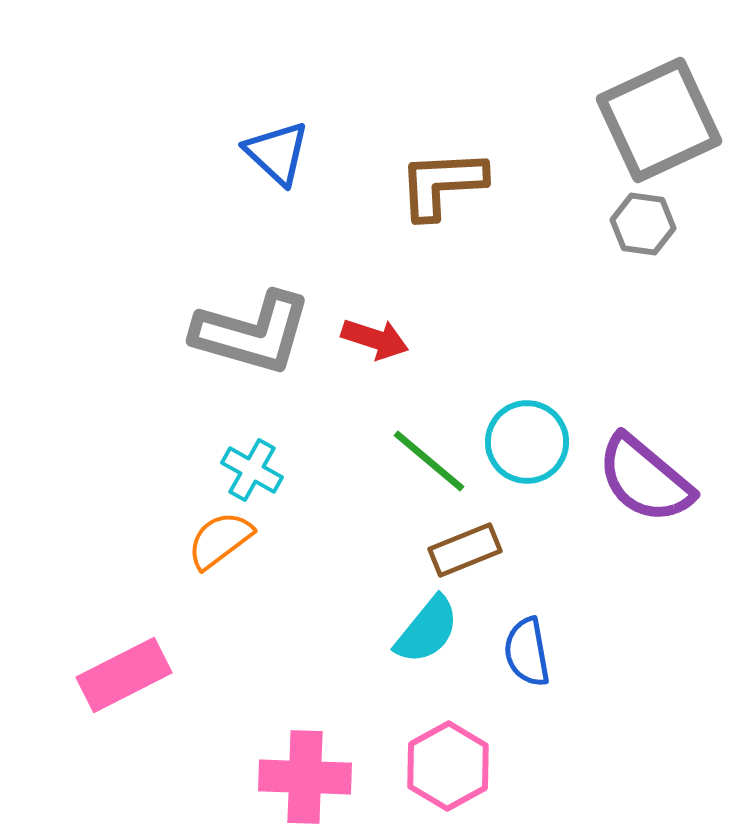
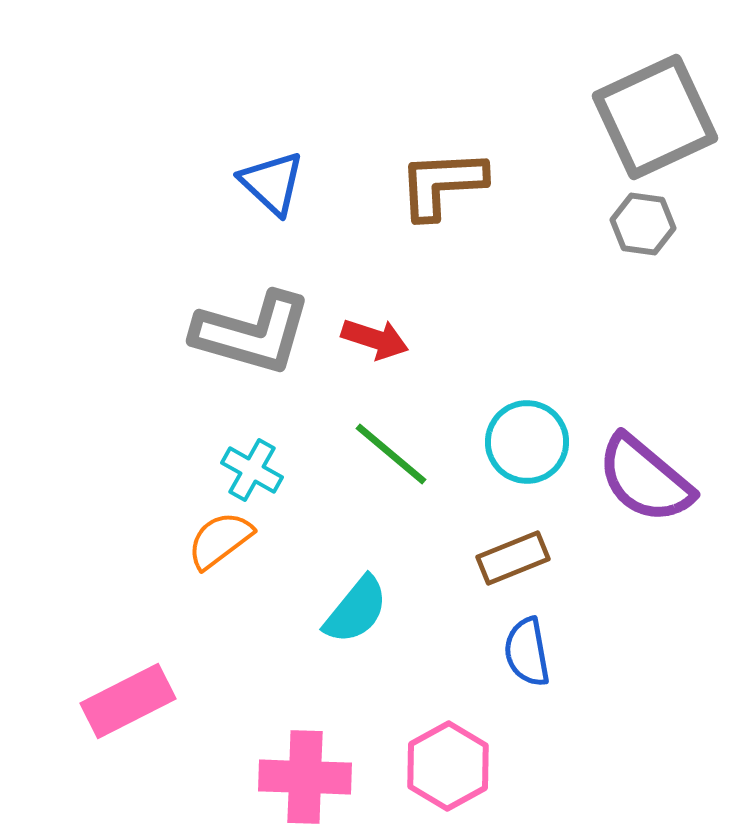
gray square: moved 4 px left, 3 px up
blue triangle: moved 5 px left, 30 px down
green line: moved 38 px left, 7 px up
brown rectangle: moved 48 px right, 8 px down
cyan semicircle: moved 71 px left, 20 px up
pink rectangle: moved 4 px right, 26 px down
